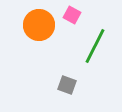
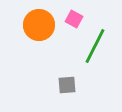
pink square: moved 2 px right, 4 px down
gray square: rotated 24 degrees counterclockwise
